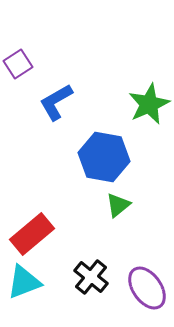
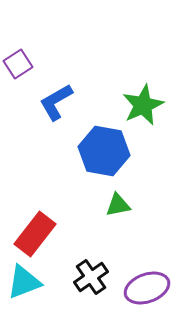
green star: moved 6 px left, 1 px down
blue hexagon: moved 6 px up
green triangle: rotated 28 degrees clockwise
red rectangle: moved 3 px right; rotated 12 degrees counterclockwise
black cross: rotated 16 degrees clockwise
purple ellipse: rotated 75 degrees counterclockwise
